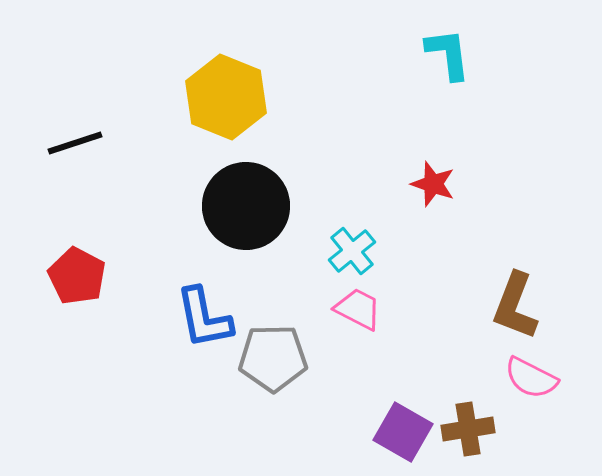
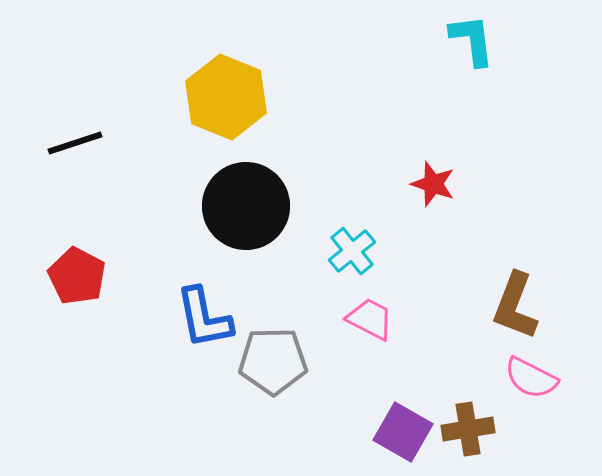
cyan L-shape: moved 24 px right, 14 px up
pink trapezoid: moved 12 px right, 10 px down
gray pentagon: moved 3 px down
